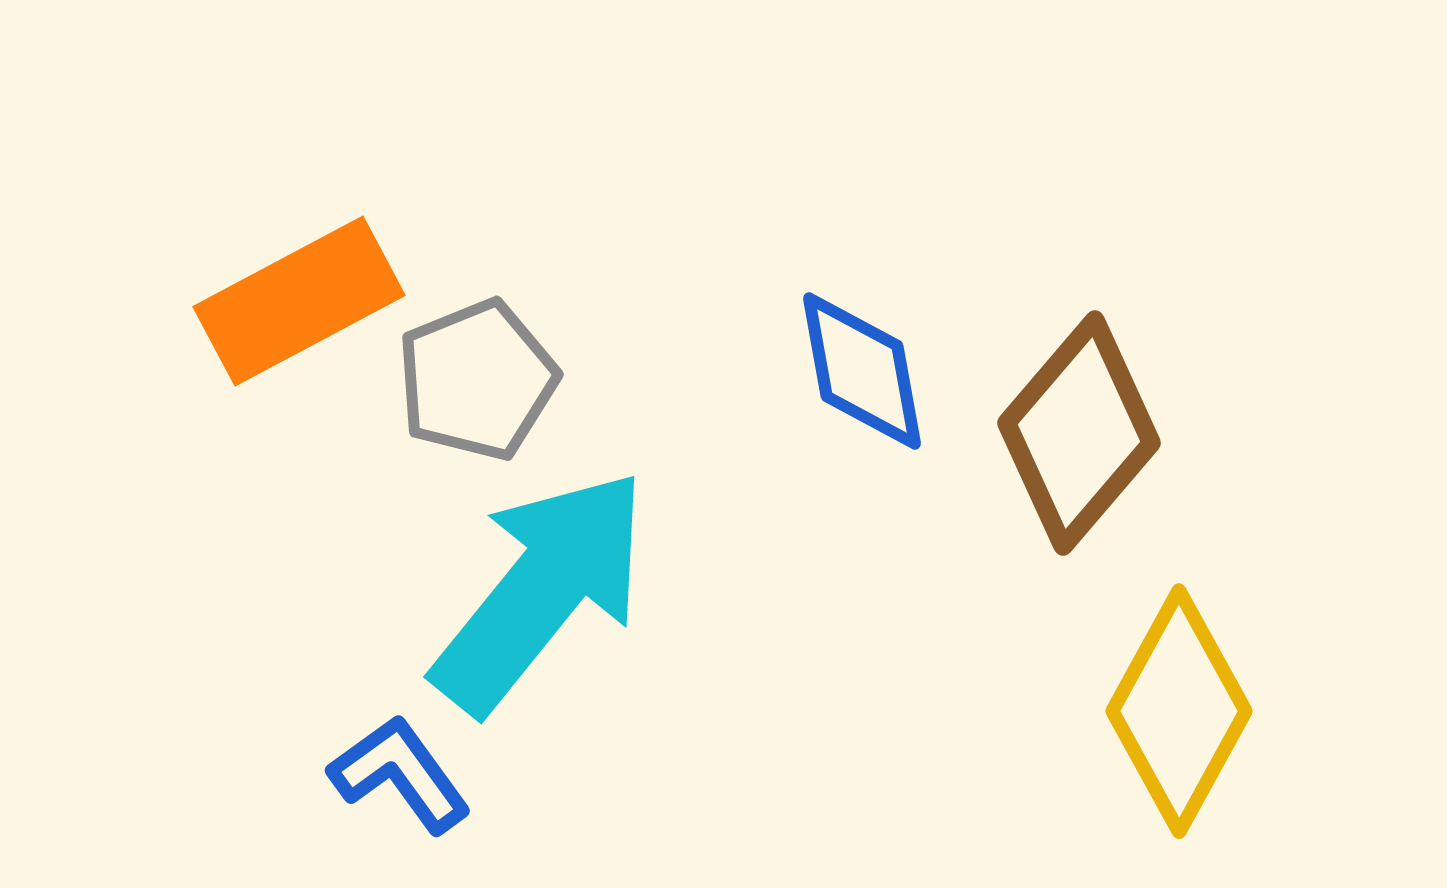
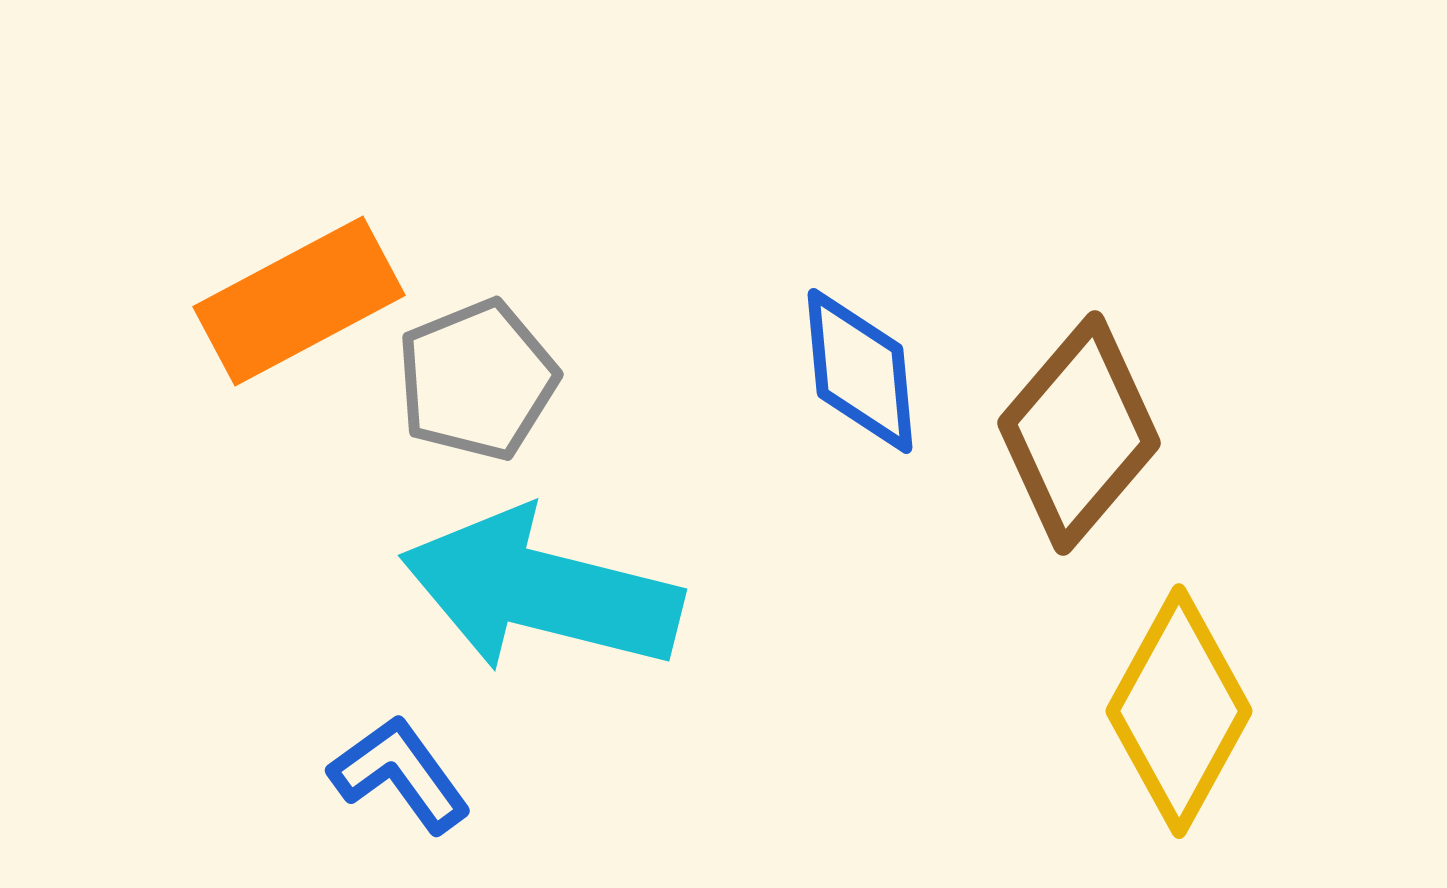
blue diamond: moved 2 px left; rotated 5 degrees clockwise
cyan arrow: rotated 115 degrees counterclockwise
